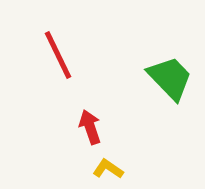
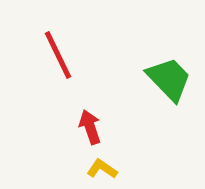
green trapezoid: moved 1 px left, 1 px down
yellow L-shape: moved 6 px left
